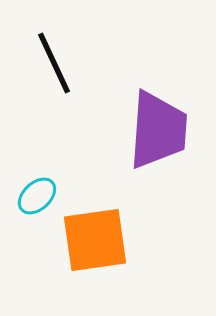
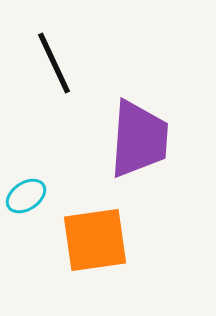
purple trapezoid: moved 19 px left, 9 px down
cyan ellipse: moved 11 px left; rotated 9 degrees clockwise
